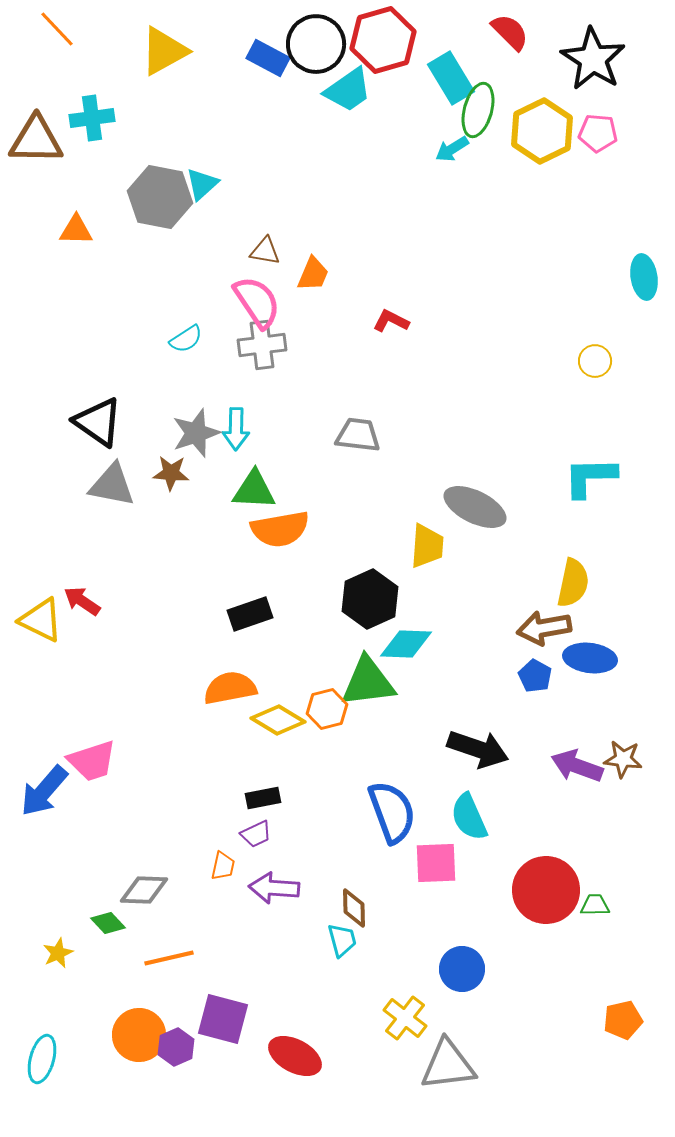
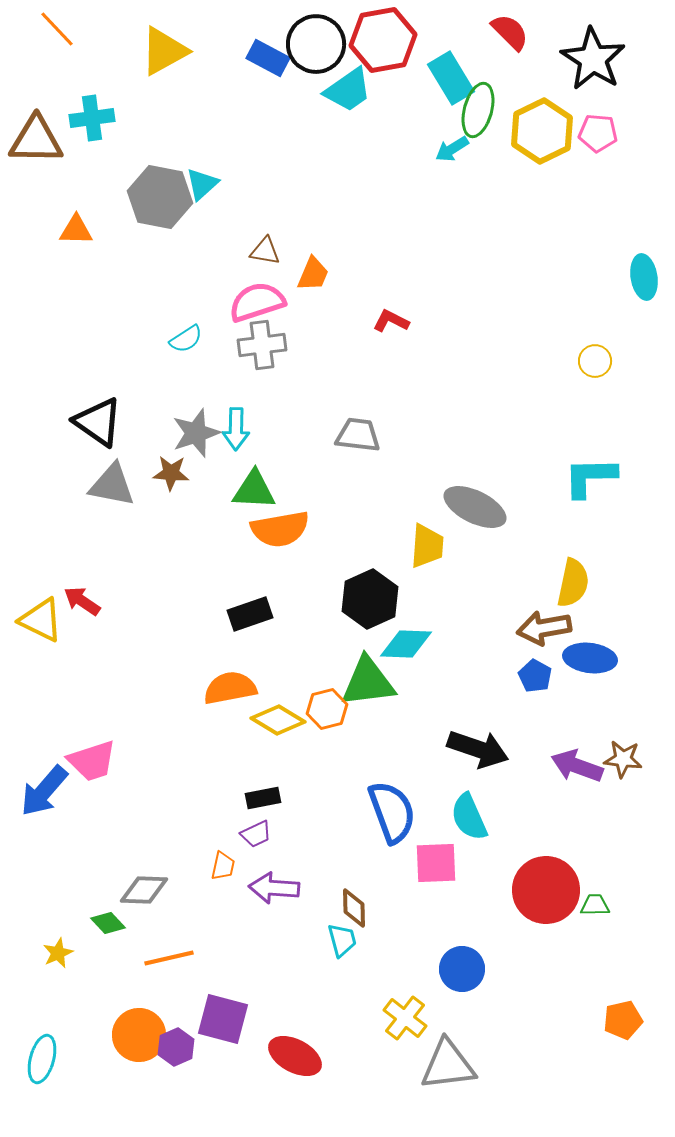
red hexagon at (383, 40): rotated 6 degrees clockwise
pink semicircle at (257, 302): rotated 74 degrees counterclockwise
